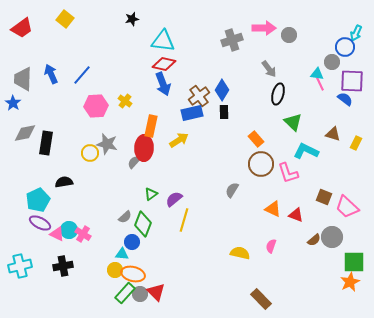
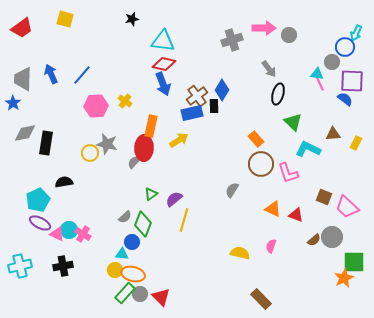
yellow square at (65, 19): rotated 24 degrees counterclockwise
brown cross at (199, 96): moved 2 px left
black rectangle at (224, 112): moved 10 px left, 6 px up
brown triangle at (333, 134): rotated 21 degrees counterclockwise
cyan L-shape at (306, 151): moved 2 px right, 2 px up
orange star at (350, 282): moved 6 px left, 4 px up
red triangle at (156, 292): moved 5 px right, 5 px down
